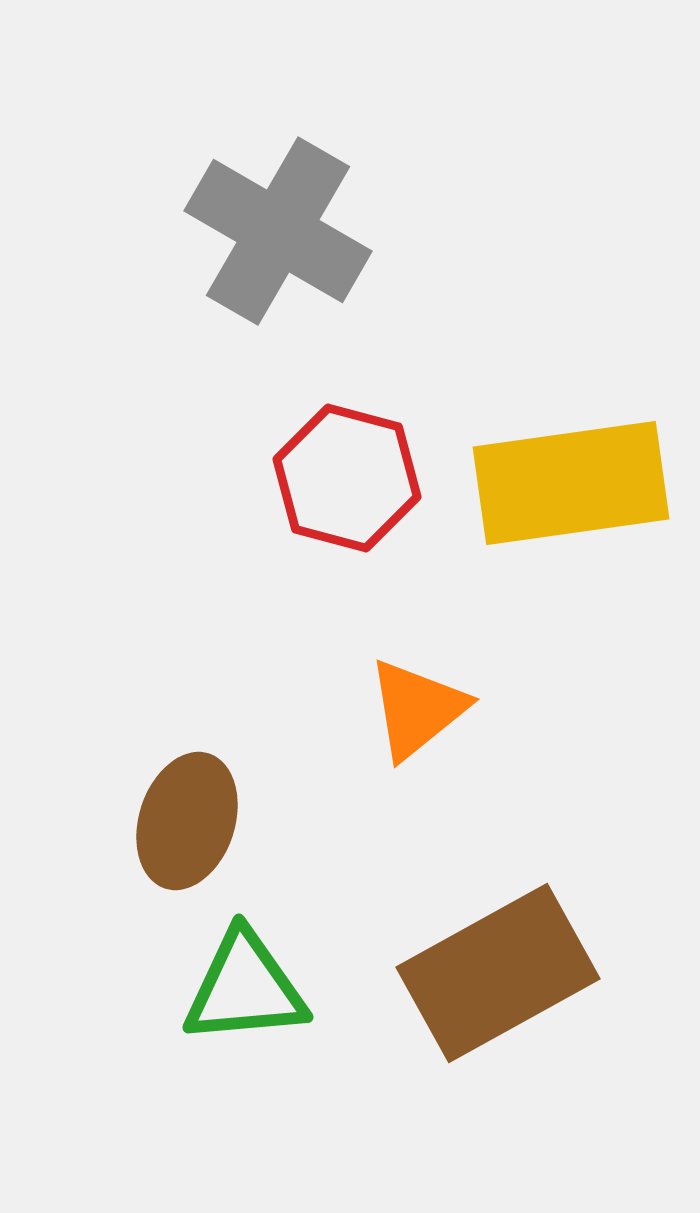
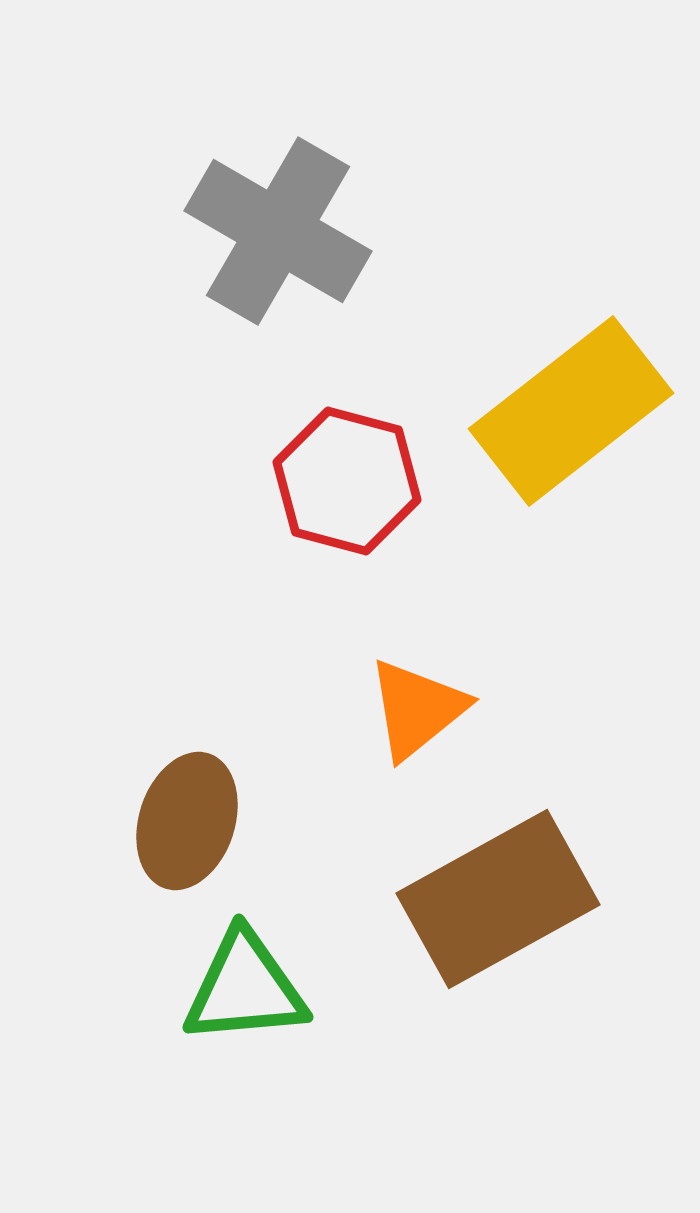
red hexagon: moved 3 px down
yellow rectangle: moved 72 px up; rotated 30 degrees counterclockwise
brown rectangle: moved 74 px up
